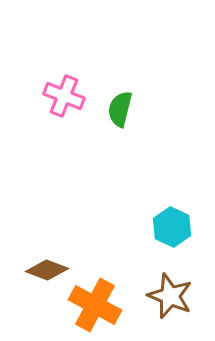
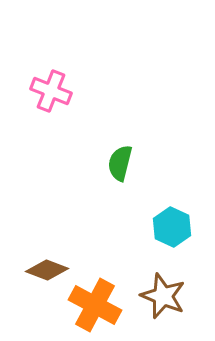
pink cross: moved 13 px left, 5 px up
green semicircle: moved 54 px down
brown star: moved 7 px left
